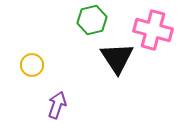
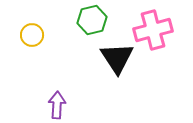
pink cross: rotated 30 degrees counterclockwise
yellow circle: moved 30 px up
purple arrow: rotated 16 degrees counterclockwise
